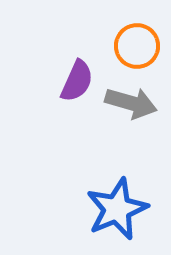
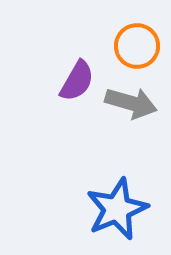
purple semicircle: rotated 6 degrees clockwise
